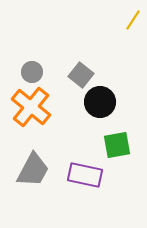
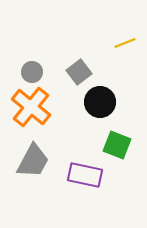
yellow line: moved 8 px left, 23 px down; rotated 35 degrees clockwise
gray square: moved 2 px left, 3 px up; rotated 15 degrees clockwise
green square: rotated 32 degrees clockwise
gray trapezoid: moved 9 px up
